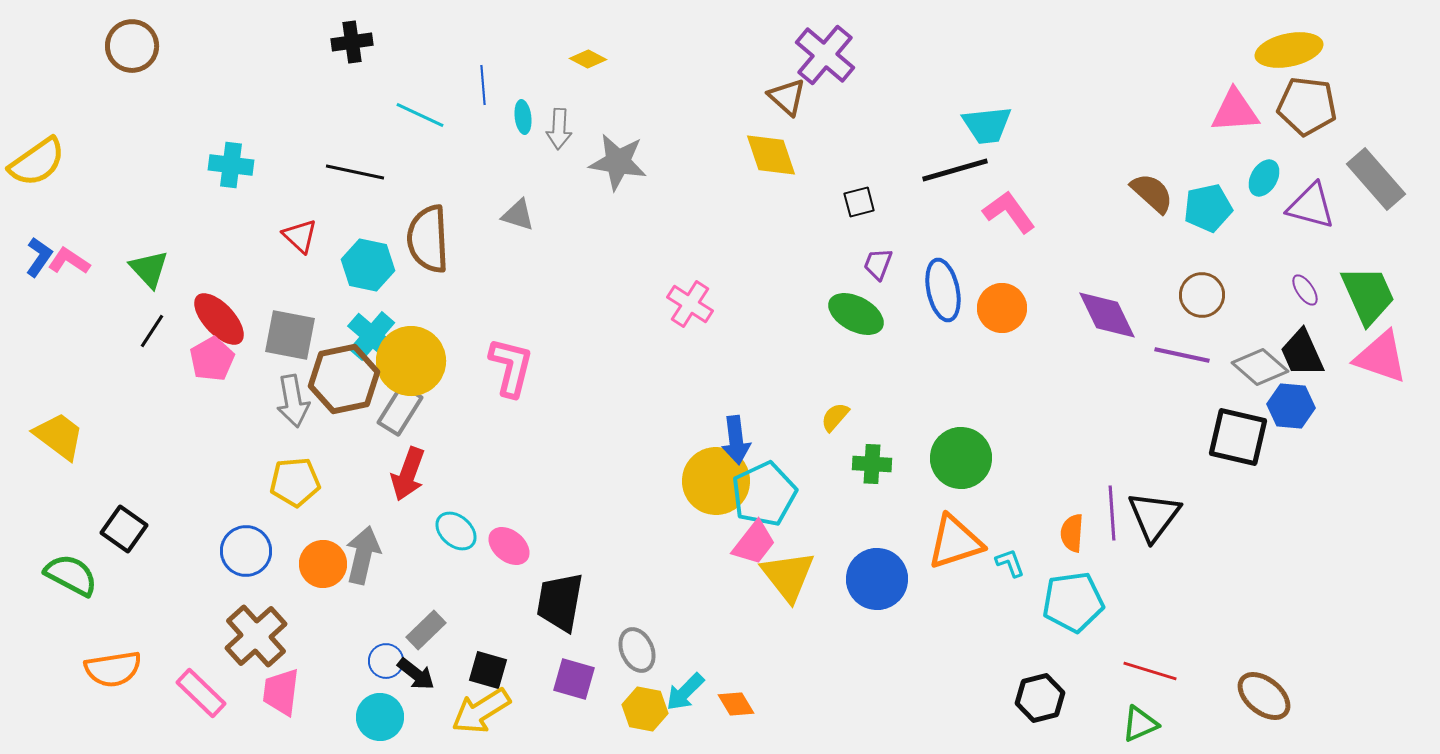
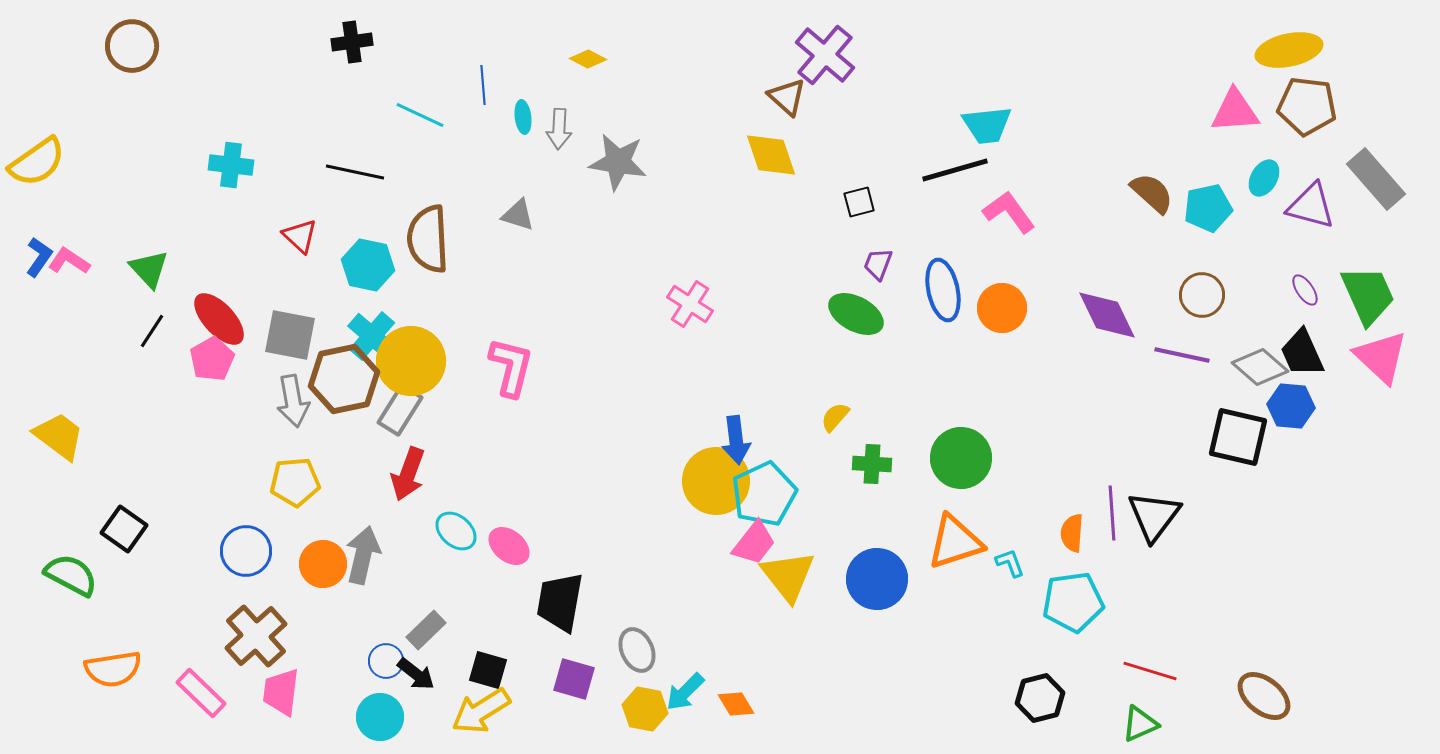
pink triangle at (1381, 357): rotated 24 degrees clockwise
